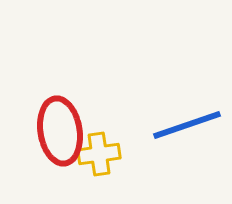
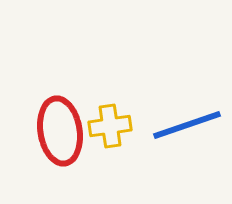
yellow cross: moved 11 px right, 28 px up
